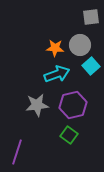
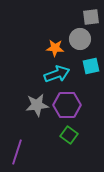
gray circle: moved 6 px up
cyan square: rotated 30 degrees clockwise
purple hexagon: moved 6 px left; rotated 12 degrees clockwise
